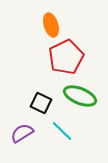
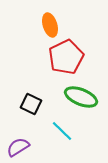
orange ellipse: moved 1 px left
green ellipse: moved 1 px right, 1 px down
black square: moved 10 px left, 1 px down
purple semicircle: moved 4 px left, 14 px down
